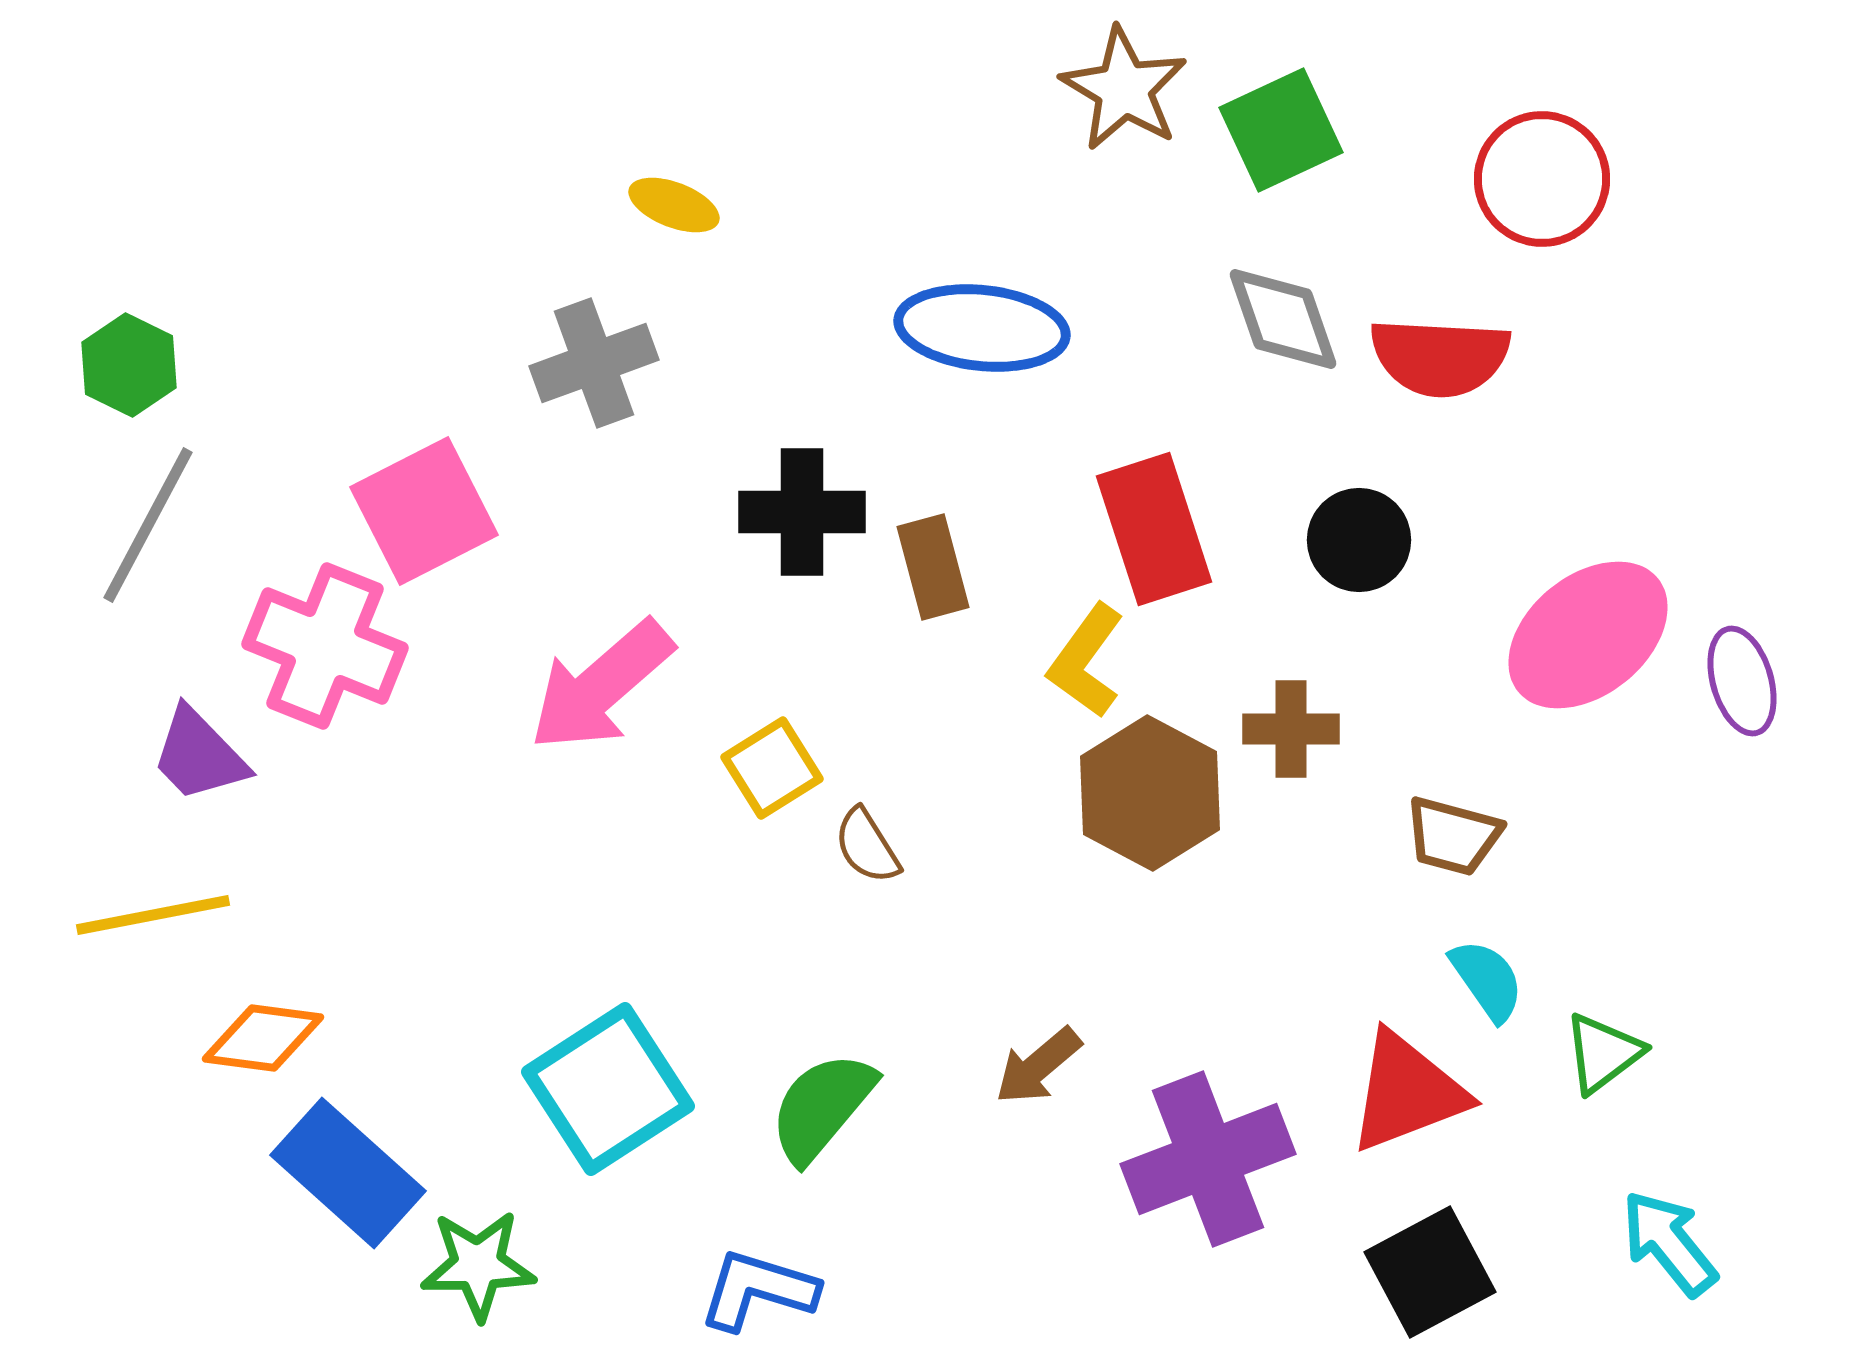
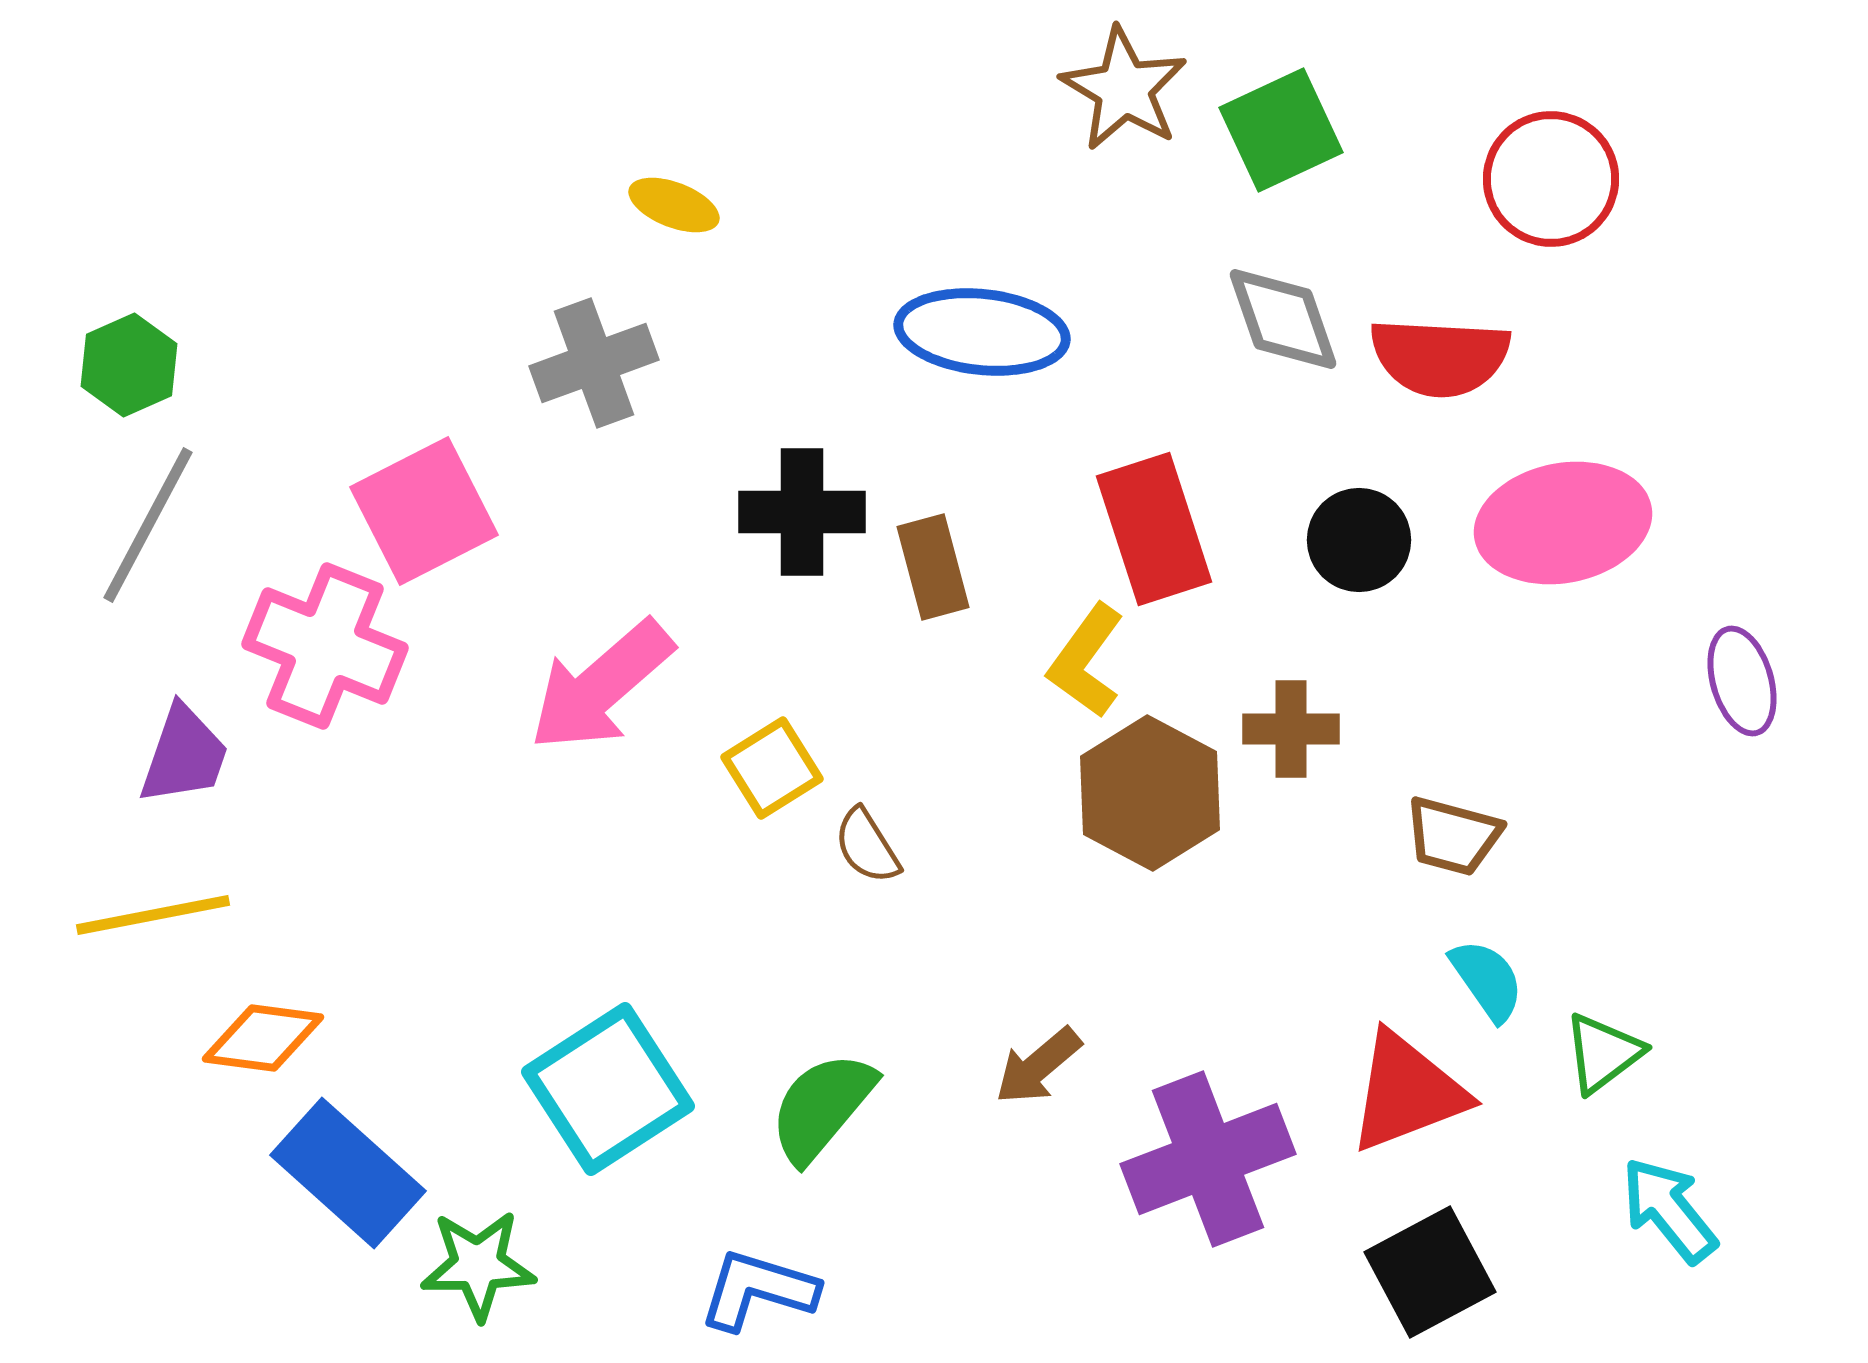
red circle: moved 9 px right
blue ellipse: moved 4 px down
green hexagon: rotated 10 degrees clockwise
pink ellipse: moved 25 px left, 112 px up; rotated 28 degrees clockwise
purple trapezoid: moved 15 px left; rotated 117 degrees counterclockwise
cyan arrow: moved 33 px up
